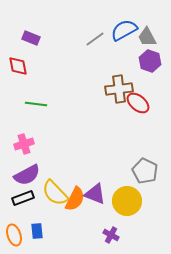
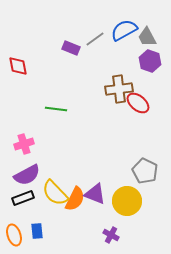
purple rectangle: moved 40 px right, 10 px down
green line: moved 20 px right, 5 px down
